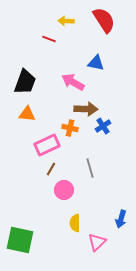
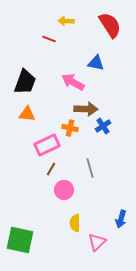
red semicircle: moved 6 px right, 5 px down
